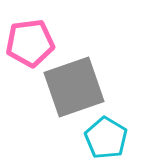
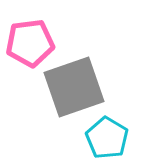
cyan pentagon: moved 1 px right
